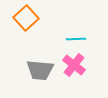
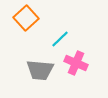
cyan line: moved 16 px left; rotated 42 degrees counterclockwise
pink cross: moved 2 px right, 2 px up; rotated 15 degrees counterclockwise
